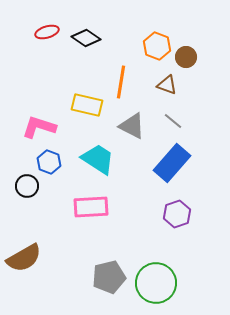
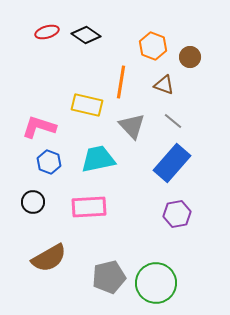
black diamond: moved 3 px up
orange hexagon: moved 4 px left
brown circle: moved 4 px right
brown triangle: moved 3 px left
gray triangle: rotated 20 degrees clockwise
cyan trapezoid: rotated 45 degrees counterclockwise
black circle: moved 6 px right, 16 px down
pink rectangle: moved 2 px left
purple hexagon: rotated 8 degrees clockwise
brown semicircle: moved 25 px right
